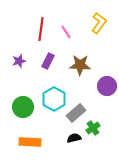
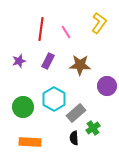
black semicircle: rotated 80 degrees counterclockwise
